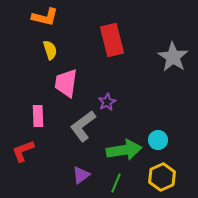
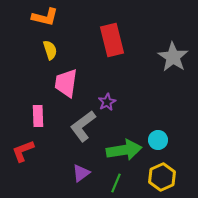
purple triangle: moved 2 px up
